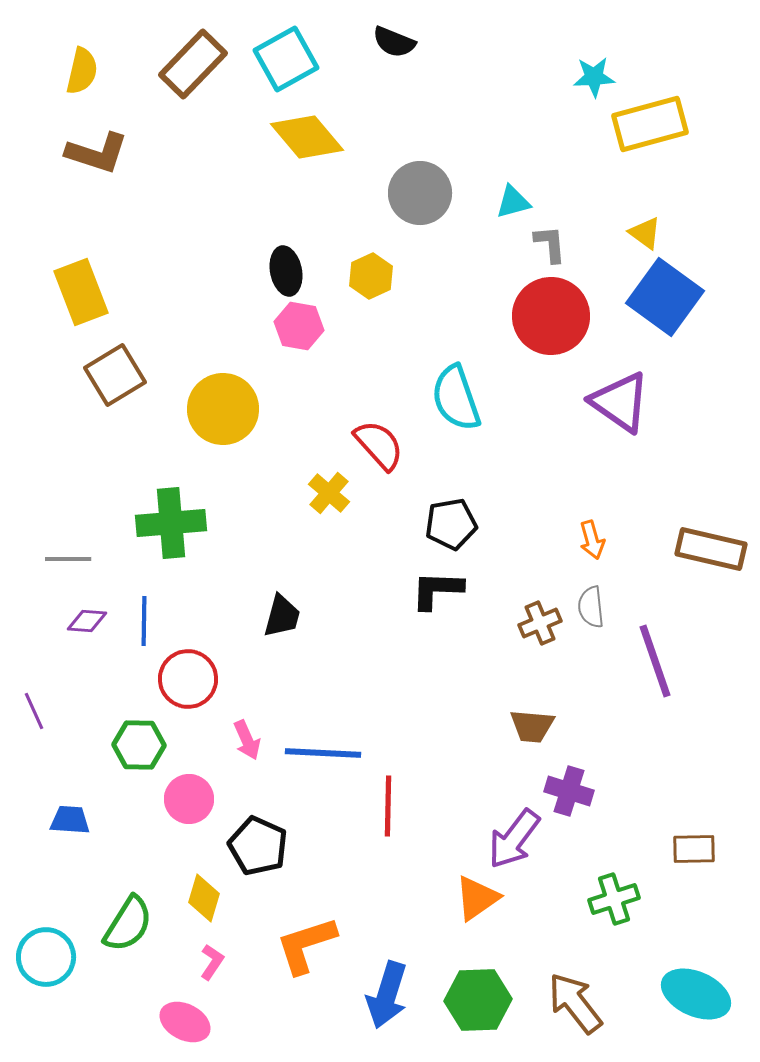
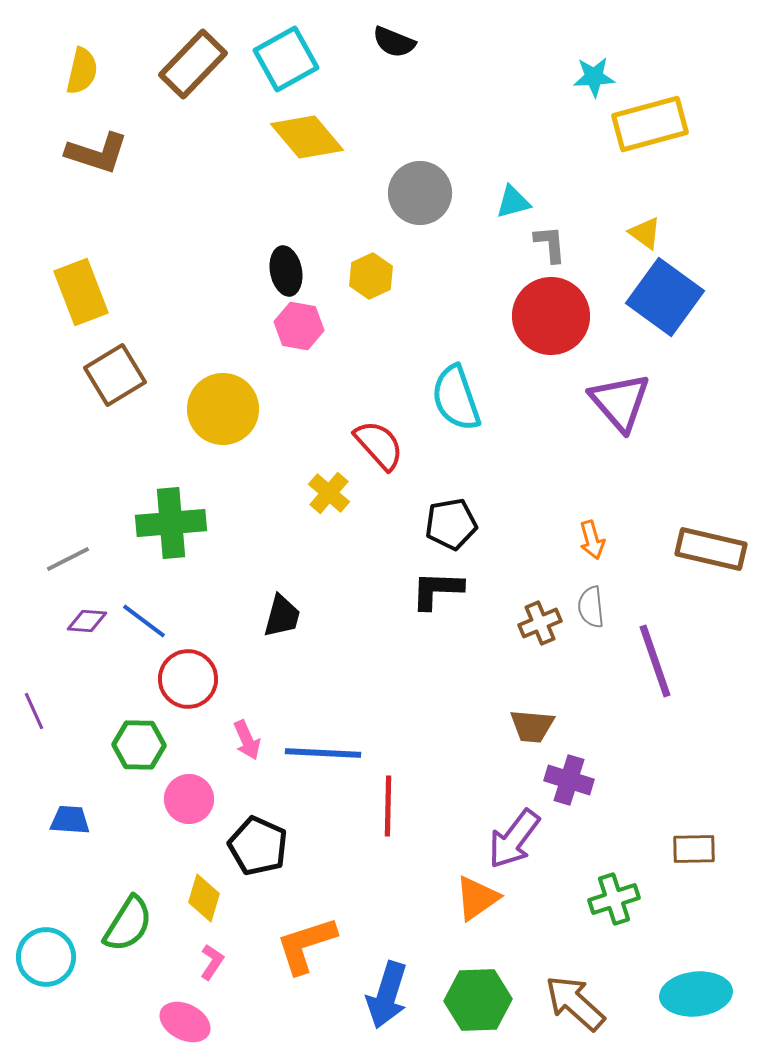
purple triangle at (620, 402): rotated 14 degrees clockwise
gray line at (68, 559): rotated 27 degrees counterclockwise
blue line at (144, 621): rotated 54 degrees counterclockwise
purple cross at (569, 791): moved 11 px up
cyan ellipse at (696, 994): rotated 30 degrees counterclockwise
brown arrow at (575, 1003): rotated 10 degrees counterclockwise
